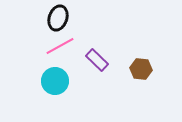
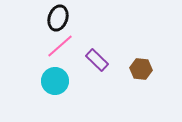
pink line: rotated 12 degrees counterclockwise
